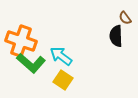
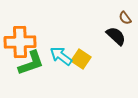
black semicircle: rotated 135 degrees clockwise
orange cross: moved 1 px left, 1 px down; rotated 20 degrees counterclockwise
green L-shape: rotated 60 degrees counterclockwise
yellow square: moved 18 px right, 21 px up
